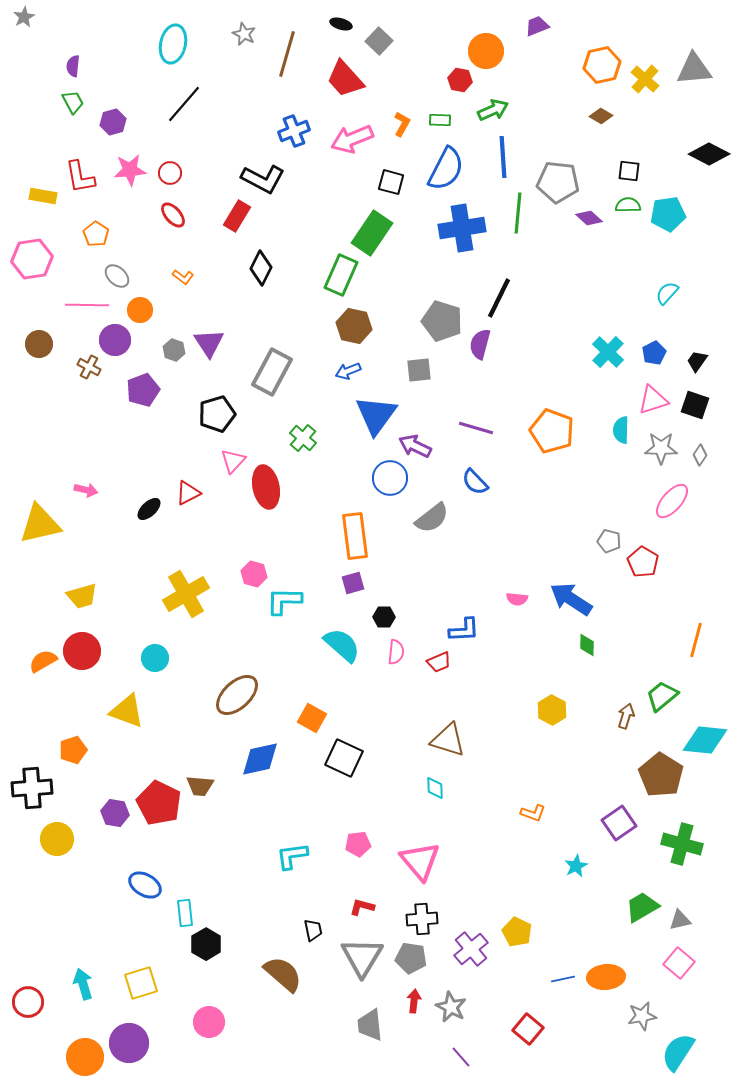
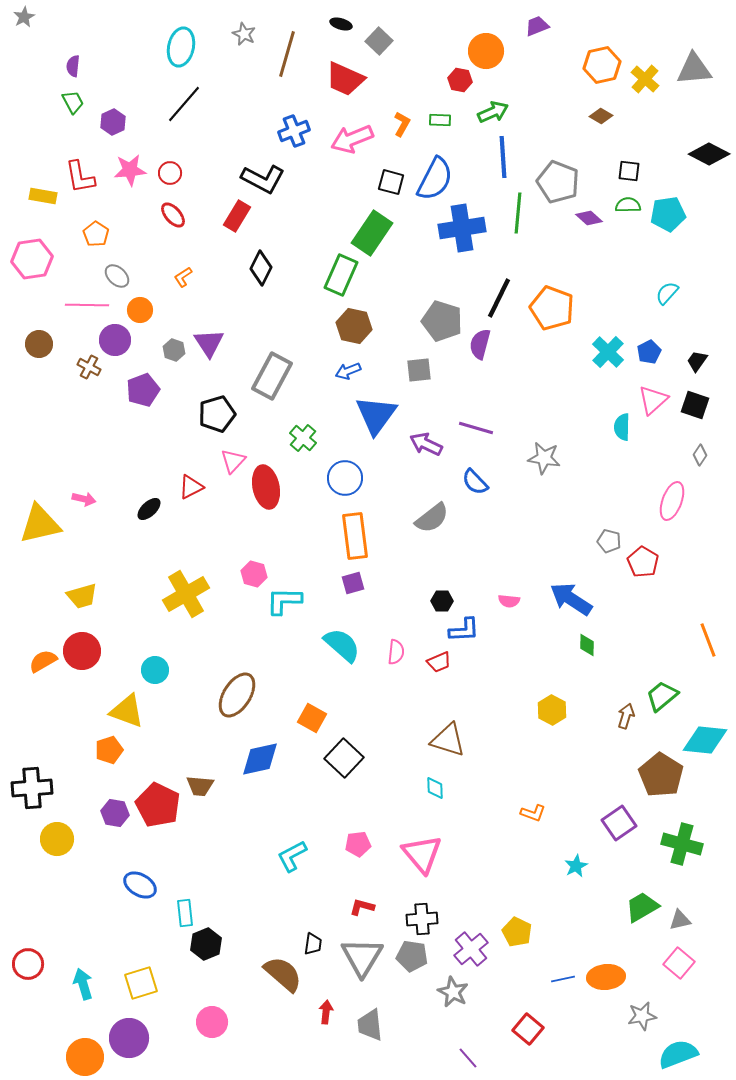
cyan ellipse at (173, 44): moved 8 px right, 3 px down
red trapezoid at (345, 79): rotated 24 degrees counterclockwise
green arrow at (493, 110): moved 2 px down
purple hexagon at (113, 122): rotated 10 degrees counterclockwise
blue semicircle at (446, 169): moved 11 px left, 10 px down
gray pentagon at (558, 182): rotated 15 degrees clockwise
orange L-shape at (183, 277): rotated 110 degrees clockwise
blue pentagon at (654, 353): moved 5 px left, 1 px up
gray rectangle at (272, 372): moved 4 px down
pink triangle at (653, 400): rotated 24 degrees counterclockwise
cyan semicircle at (621, 430): moved 1 px right, 3 px up
orange pentagon at (552, 431): moved 123 px up
purple arrow at (415, 446): moved 11 px right, 2 px up
gray star at (661, 448): moved 117 px left, 10 px down; rotated 8 degrees clockwise
blue circle at (390, 478): moved 45 px left
pink arrow at (86, 490): moved 2 px left, 9 px down
red triangle at (188, 493): moved 3 px right, 6 px up
pink ellipse at (672, 501): rotated 21 degrees counterclockwise
pink semicircle at (517, 599): moved 8 px left, 2 px down
black hexagon at (384, 617): moved 58 px right, 16 px up
orange line at (696, 640): moved 12 px right; rotated 36 degrees counterclockwise
cyan circle at (155, 658): moved 12 px down
brown ellipse at (237, 695): rotated 15 degrees counterclockwise
orange pentagon at (73, 750): moved 36 px right
black square at (344, 758): rotated 18 degrees clockwise
red pentagon at (159, 803): moved 1 px left, 2 px down
cyan L-shape at (292, 856): rotated 20 degrees counterclockwise
pink triangle at (420, 861): moved 2 px right, 7 px up
blue ellipse at (145, 885): moved 5 px left
black trapezoid at (313, 930): moved 14 px down; rotated 20 degrees clockwise
black hexagon at (206, 944): rotated 8 degrees clockwise
gray pentagon at (411, 958): moved 1 px right, 2 px up
red arrow at (414, 1001): moved 88 px left, 11 px down
red circle at (28, 1002): moved 38 px up
gray star at (451, 1007): moved 2 px right, 15 px up
pink circle at (209, 1022): moved 3 px right
purple circle at (129, 1043): moved 5 px up
cyan semicircle at (678, 1052): moved 2 px down; rotated 36 degrees clockwise
purple line at (461, 1057): moved 7 px right, 1 px down
